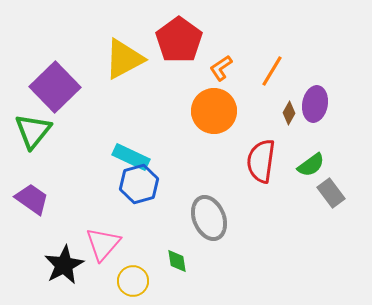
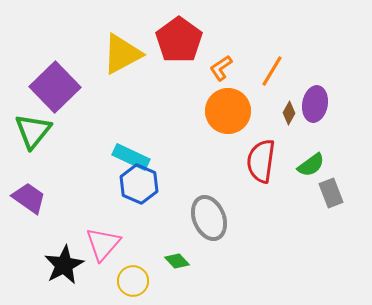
yellow triangle: moved 2 px left, 5 px up
orange circle: moved 14 px right
blue hexagon: rotated 21 degrees counterclockwise
gray rectangle: rotated 16 degrees clockwise
purple trapezoid: moved 3 px left, 1 px up
green diamond: rotated 35 degrees counterclockwise
